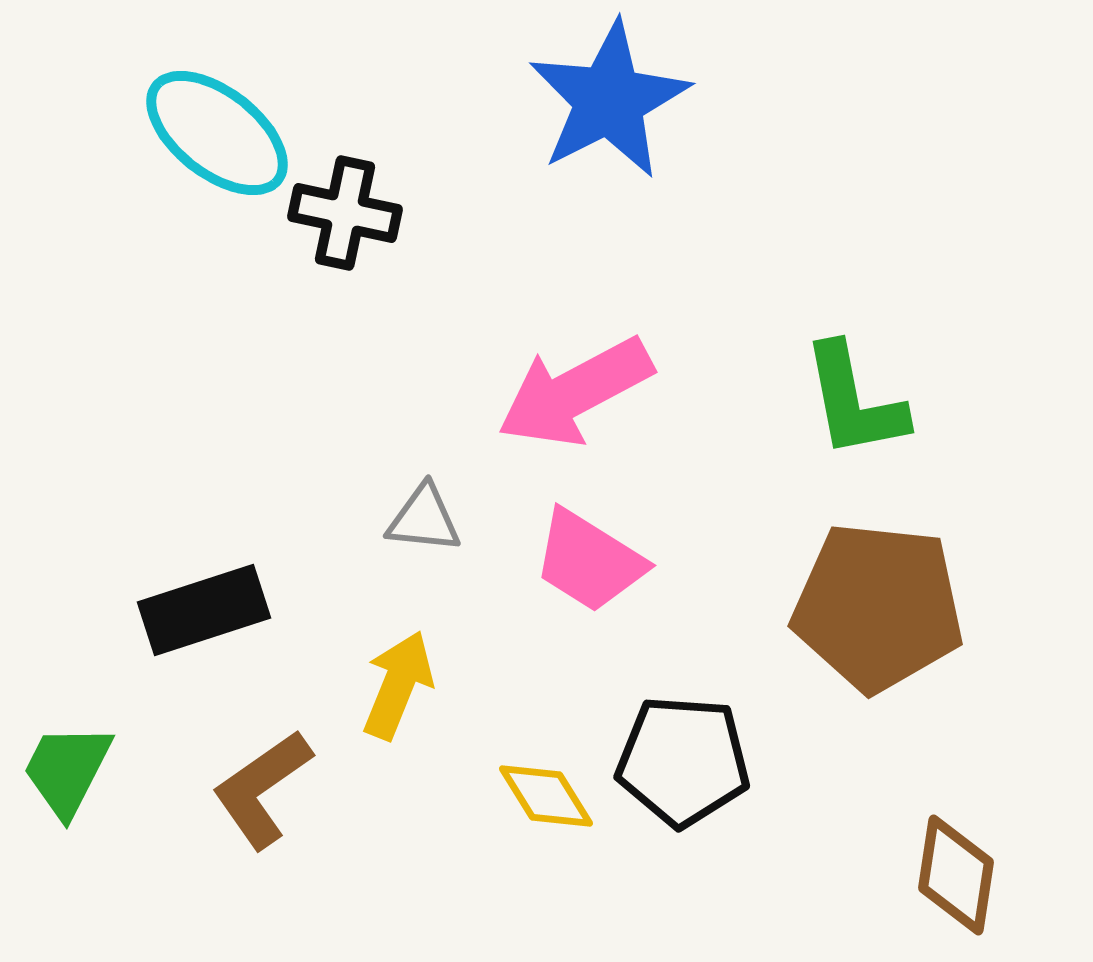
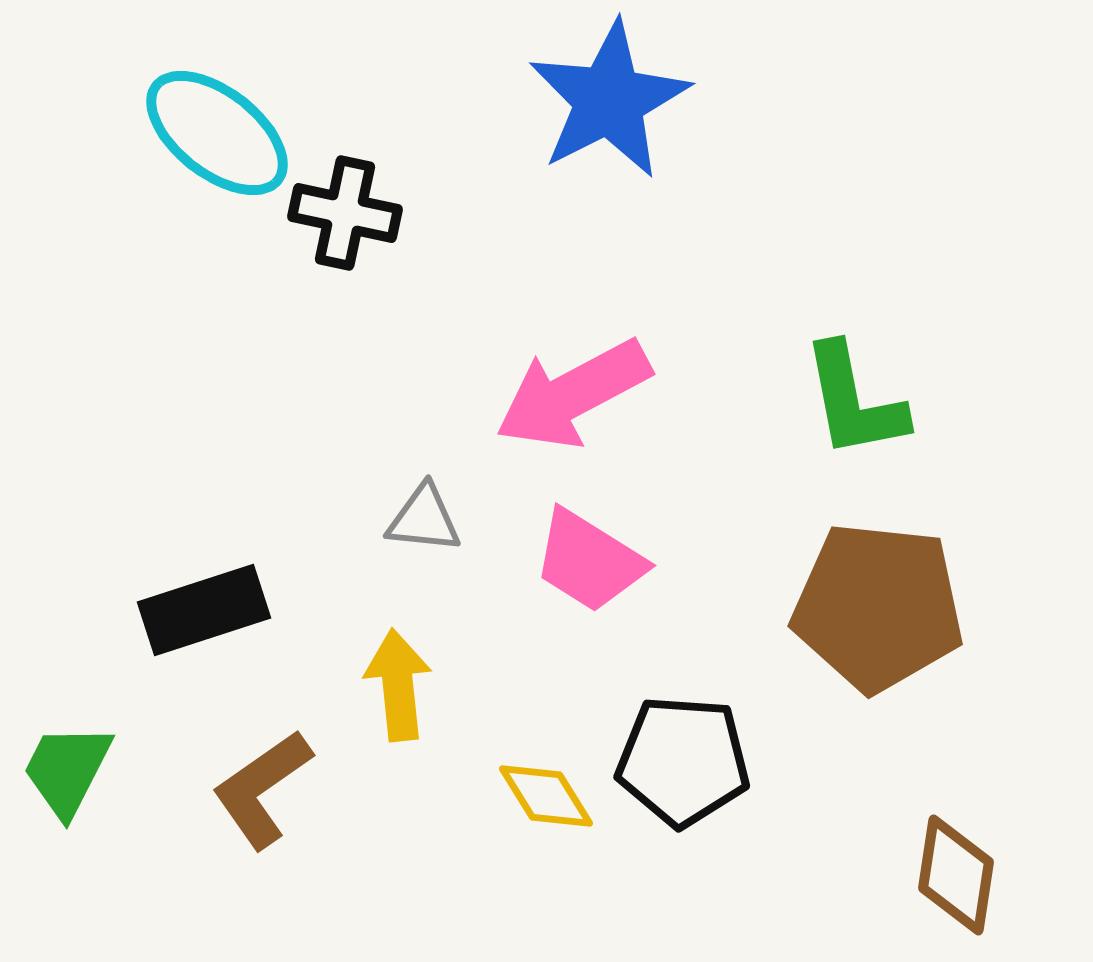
pink arrow: moved 2 px left, 2 px down
yellow arrow: rotated 28 degrees counterclockwise
